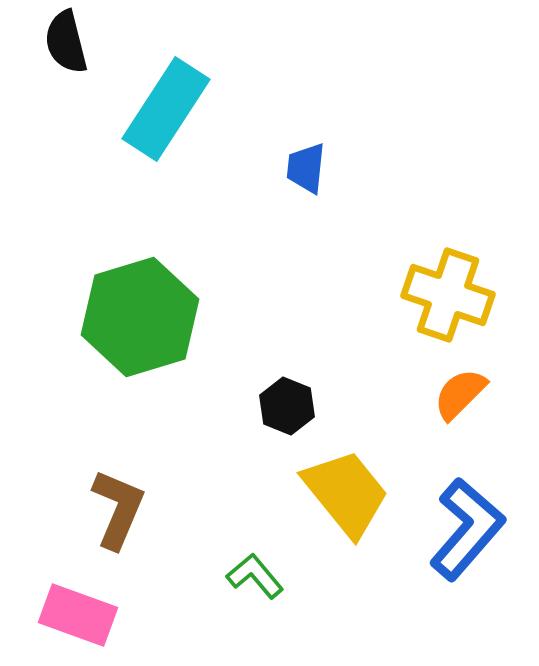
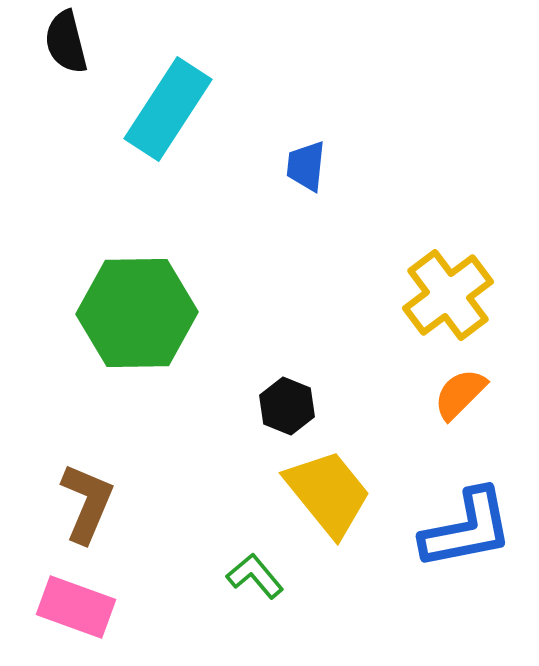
cyan rectangle: moved 2 px right
blue trapezoid: moved 2 px up
yellow cross: rotated 34 degrees clockwise
green hexagon: moved 3 px left, 4 px up; rotated 16 degrees clockwise
yellow trapezoid: moved 18 px left
brown L-shape: moved 31 px left, 6 px up
blue L-shape: rotated 38 degrees clockwise
pink rectangle: moved 2 px left, 8 px up
